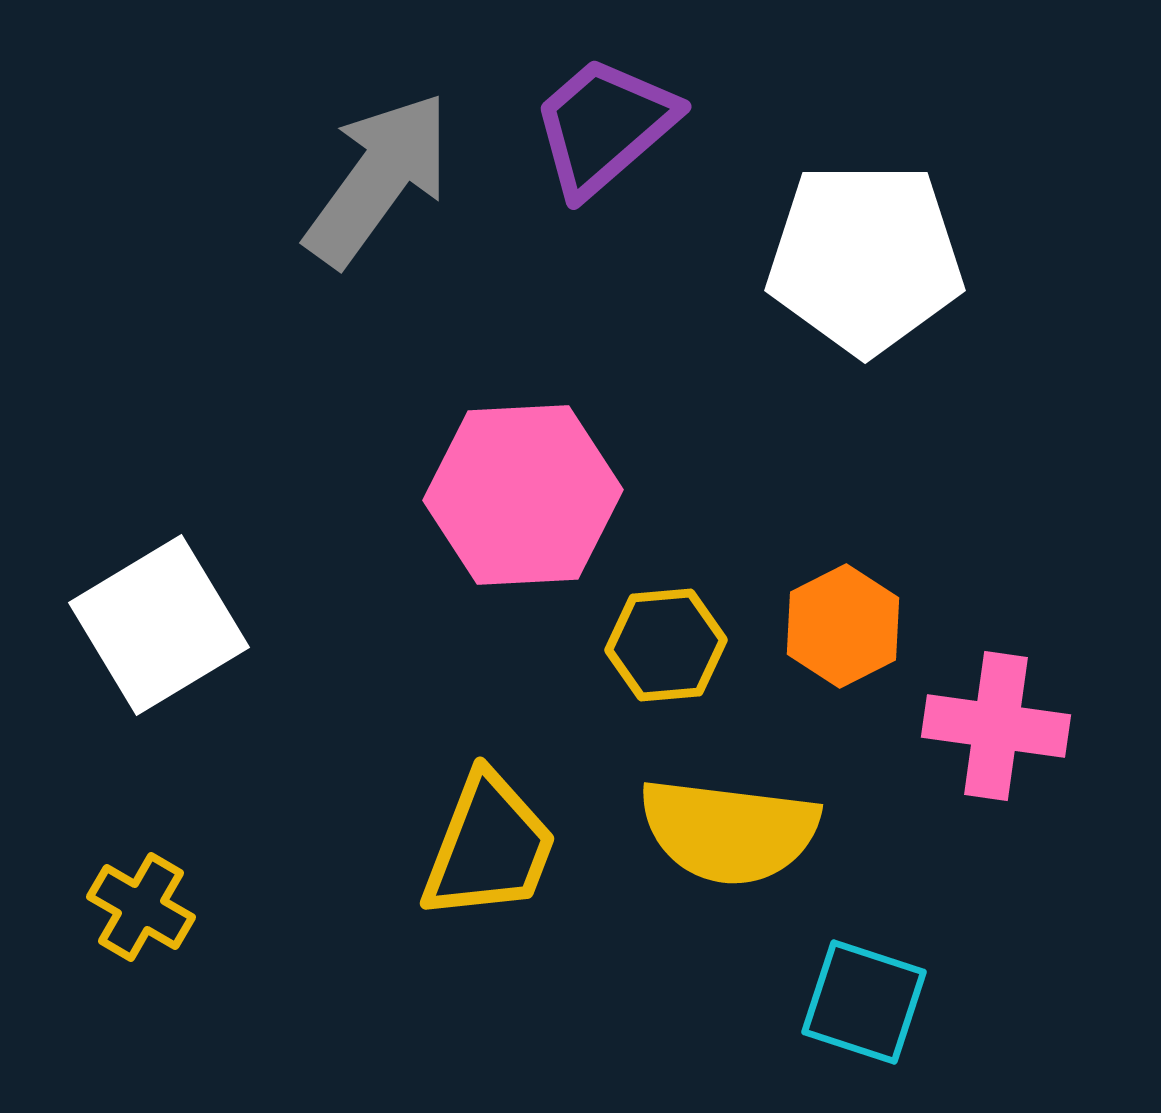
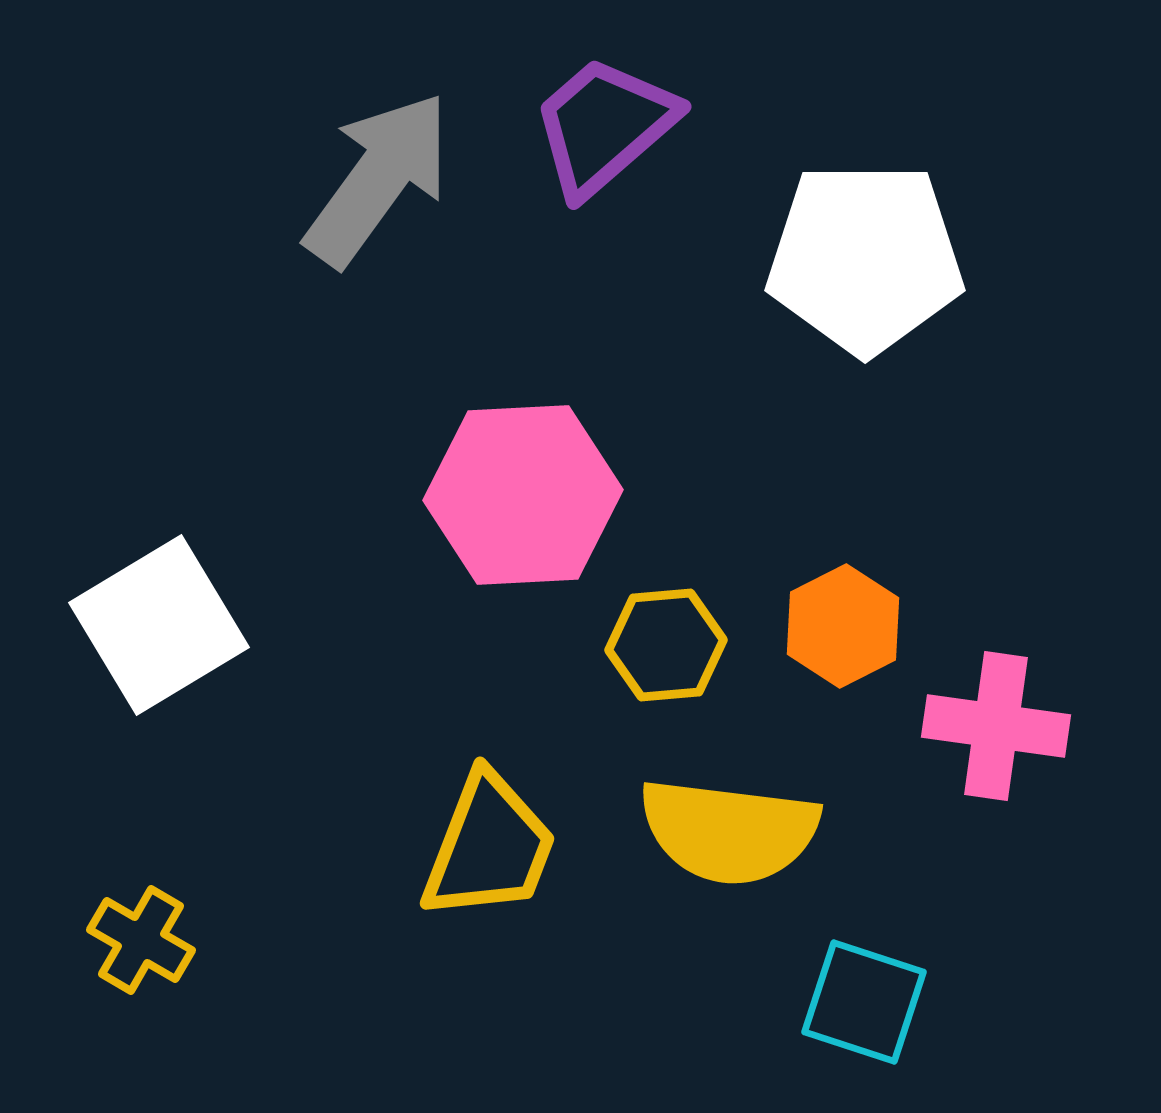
yellow cross: moved 33 px down
